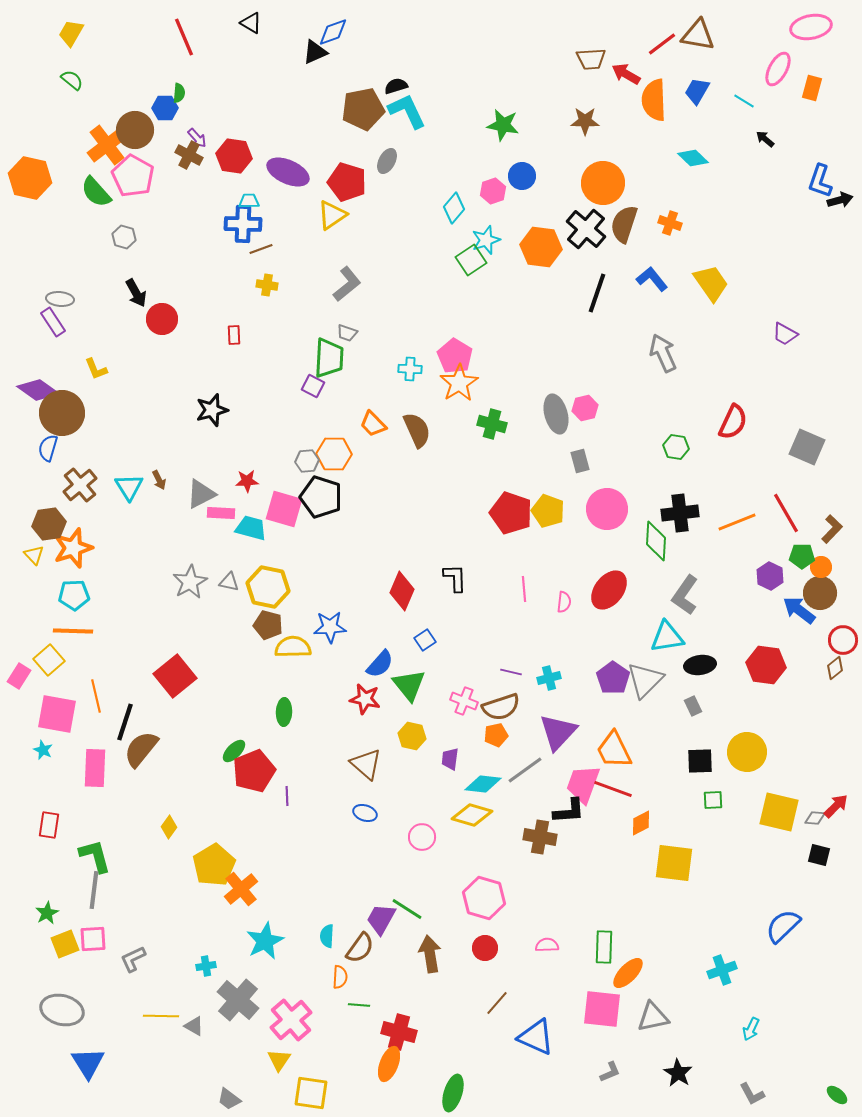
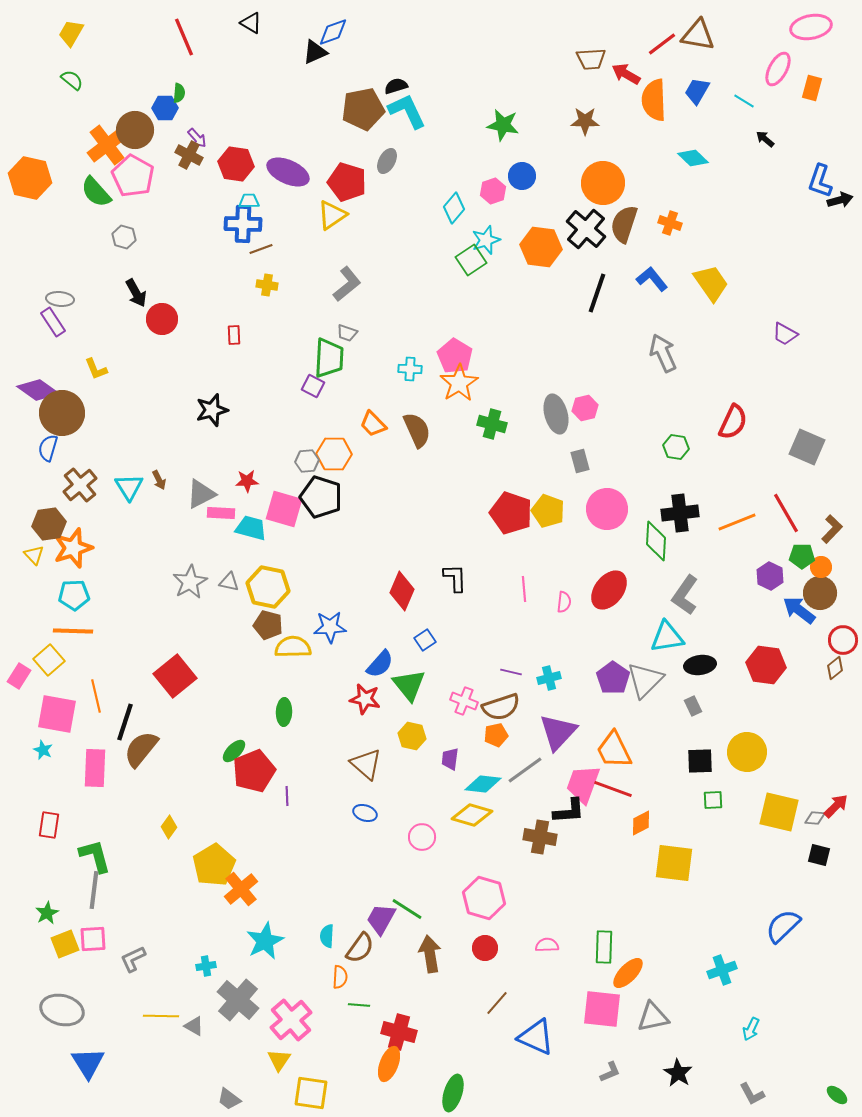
red hexagon at (234, 156): moved 2 px right, 8 px down
